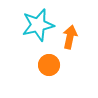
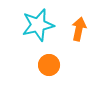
orange arrow: moved 9 px right, 8 px up
